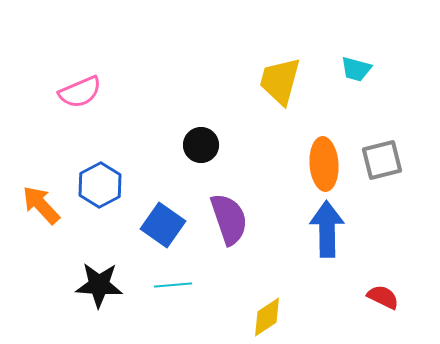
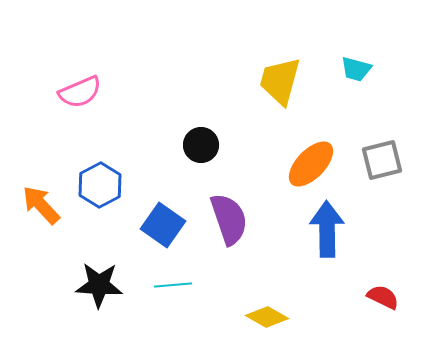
orange ellipse: moved 13 px left; rotated 48 degrees clockwise
yellow diamond: rotated 63 degrees clockwise
